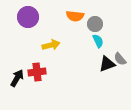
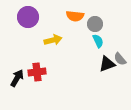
yellow arrow: moved 2 px right, 5 px up
